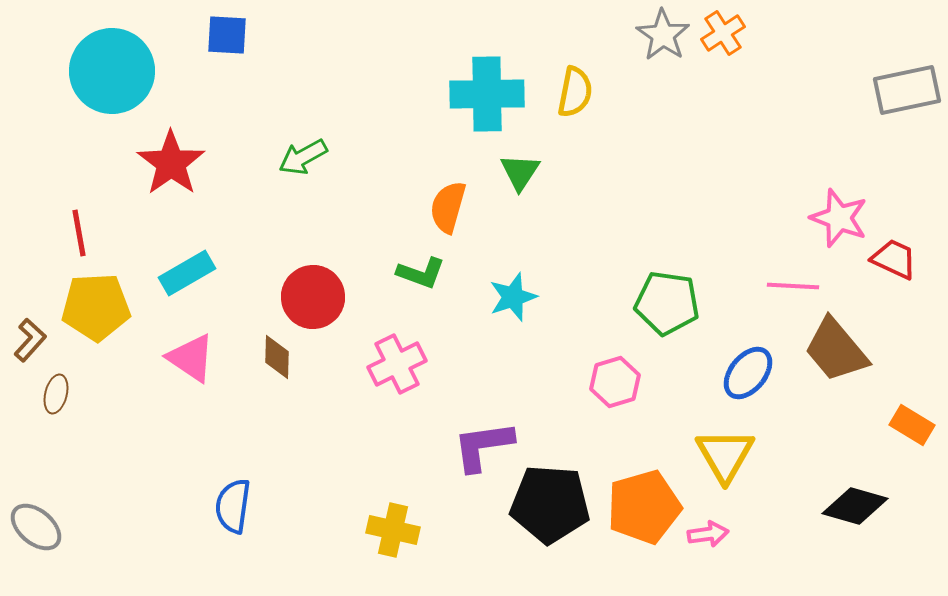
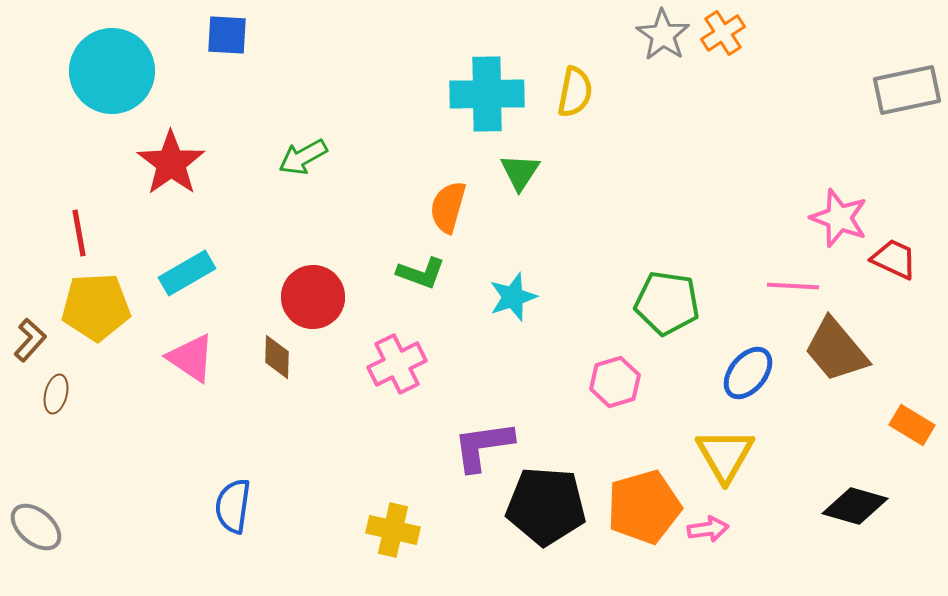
black pentagon: moved 4 px left, 2 px down
pink arrow: moved 5 px up
